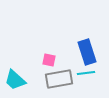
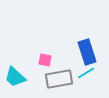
pink square: moved 4 px left
cyan line: rotated 24 degrees counterclockwise
cyan trapezoid: moved 3 px up
